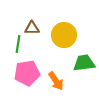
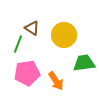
brown triangle: rotated 35 degrees clockwise
green line: rotated 12 degrees clockwise
